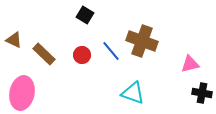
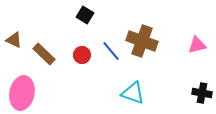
pink triangle: moved 7 px right, 19 px up
